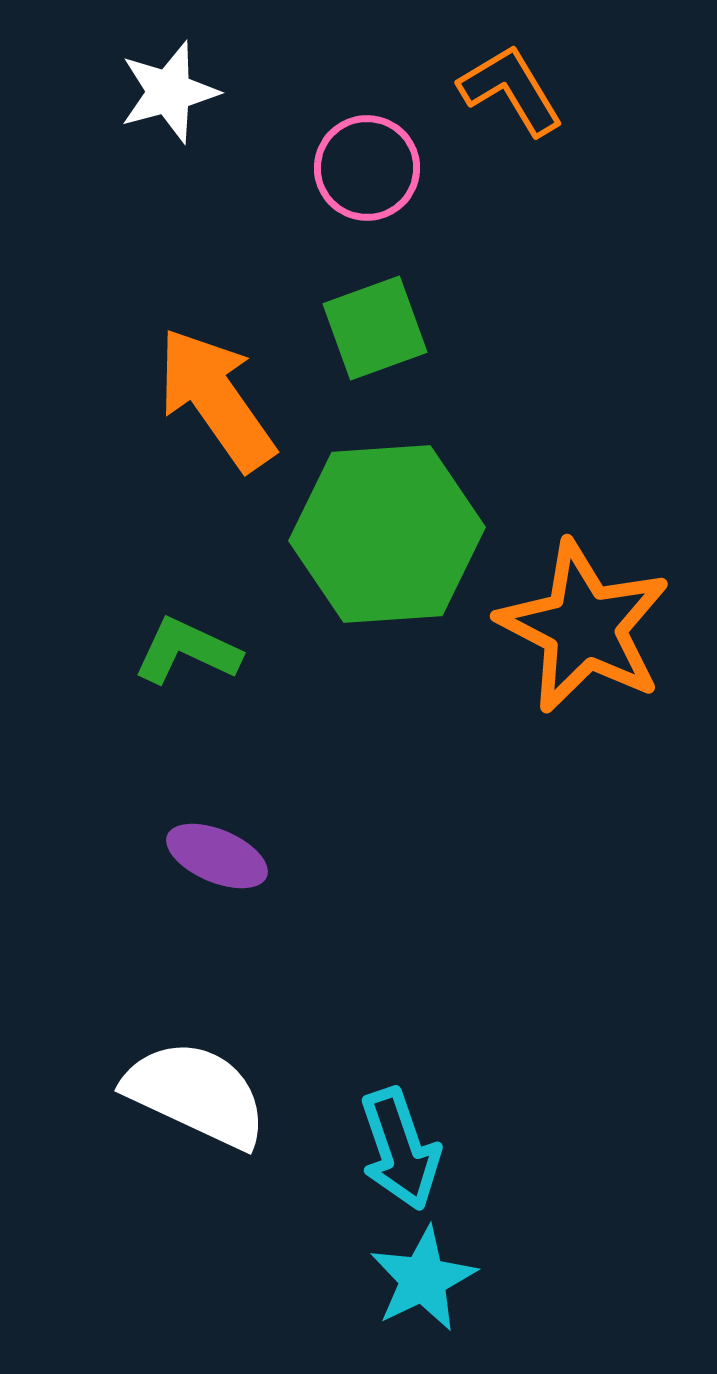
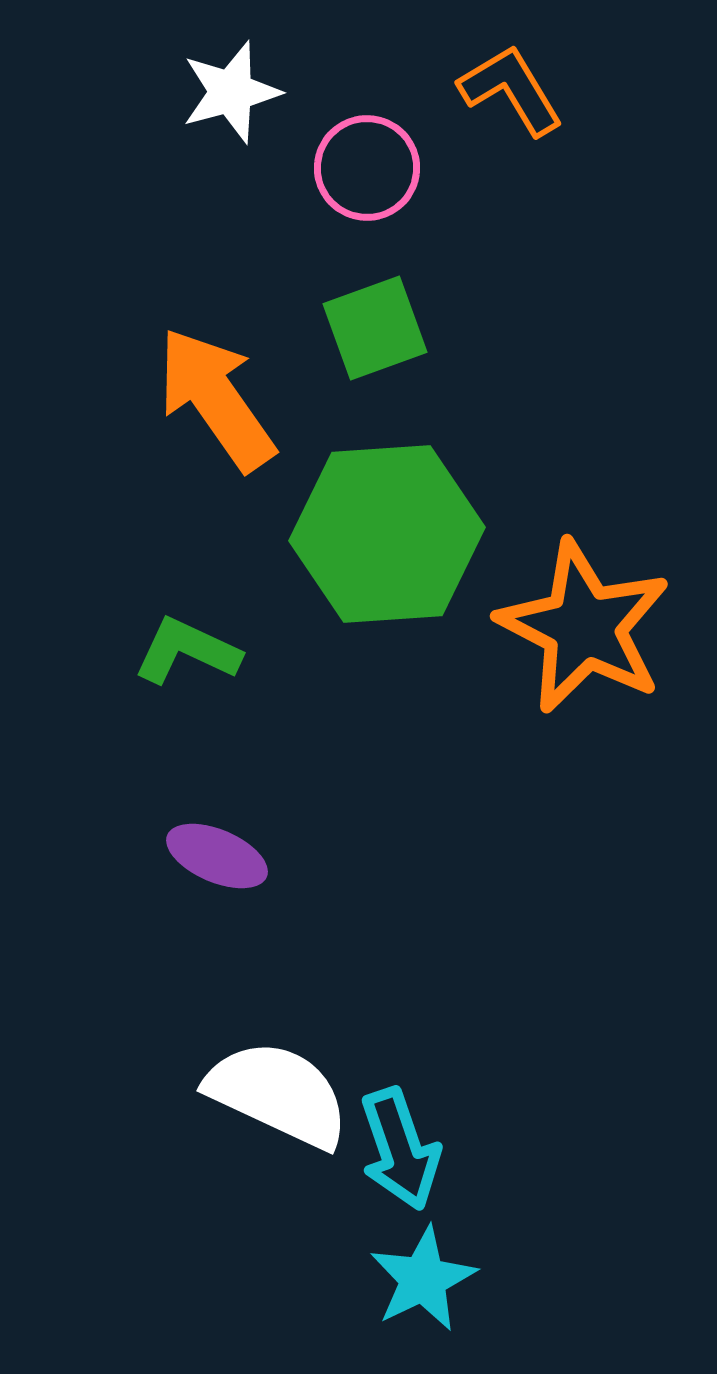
white star: moved 62 px right
white semicircle: moved 82 px right
